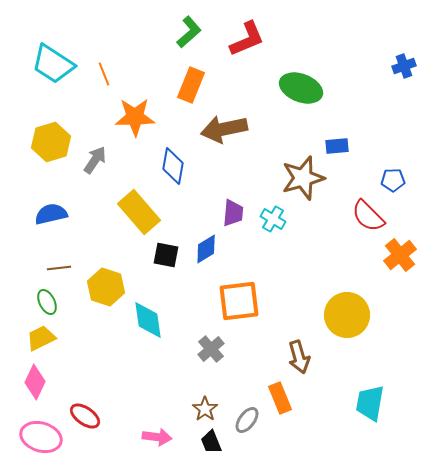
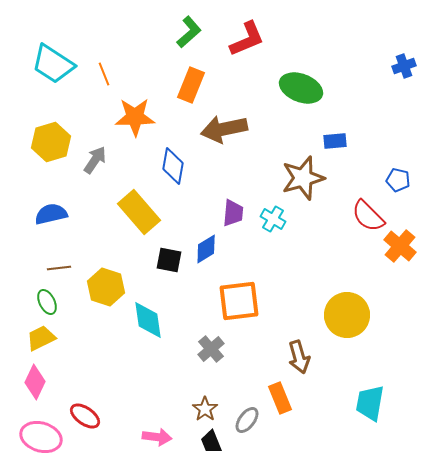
blue rectangle at (337, 146): moved 2 px left, 5 px up
blue pentagon at (393, 180): moved 5 px right; rotated 15 degrees clockwise
black square at (166, 255): moved 3 px right, 5 px down
orange cross at (400, 255): moved 9 px up; rotated 12 degrees counterclockwise
